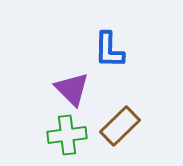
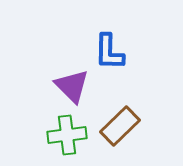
blue L-shape: moved 2 px down
purple triangle: moved 3 px up
